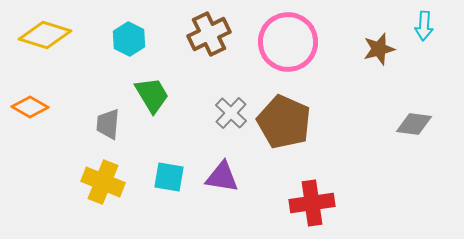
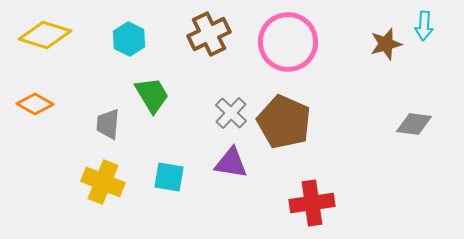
brown star: moved 7 px right, 5 px up
orange diamond: moved 5 px right, 3 px up
purple triangle: moved 9 px right, 14 px up
